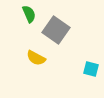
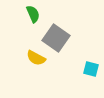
green semicircle: moved 4 px right
gray square: moved 8 px down
